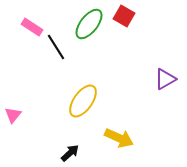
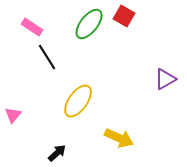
black line: moved 9 px left, 10 px down
yellow ellipse: moved 5 px left
black arrow: moved 13 px left
